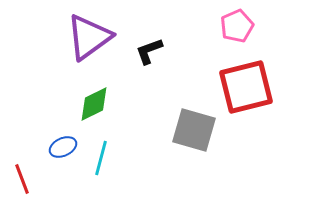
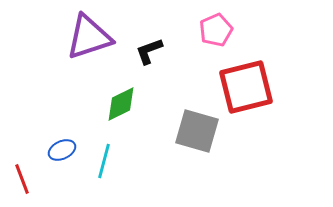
pink pentagon: moved 21 px left, 4 px down
purple triangle: rotated 18 degrees clockwise
green diamond: moved 27 px right
gray square: moved 3 px right, 1 px down
blue ellipse: moved 1 px left, 3 px down
cyan line: moved 3 px right, 3 px down
